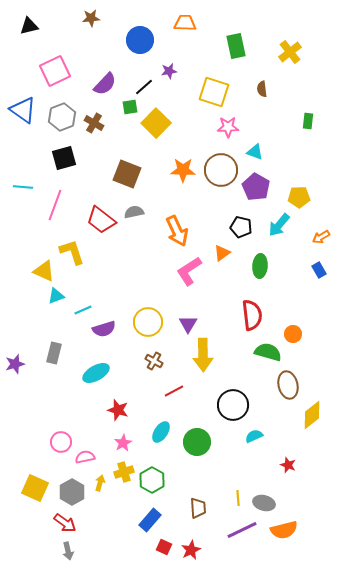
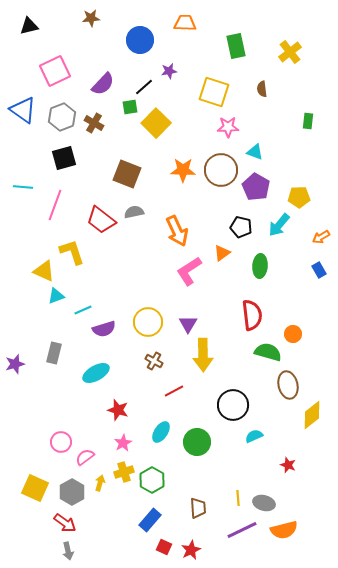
purple semicircle at (105, 84): moved 2 px left
pink semicircle at (85, 457): rotated 24 degrees counterclockwise
